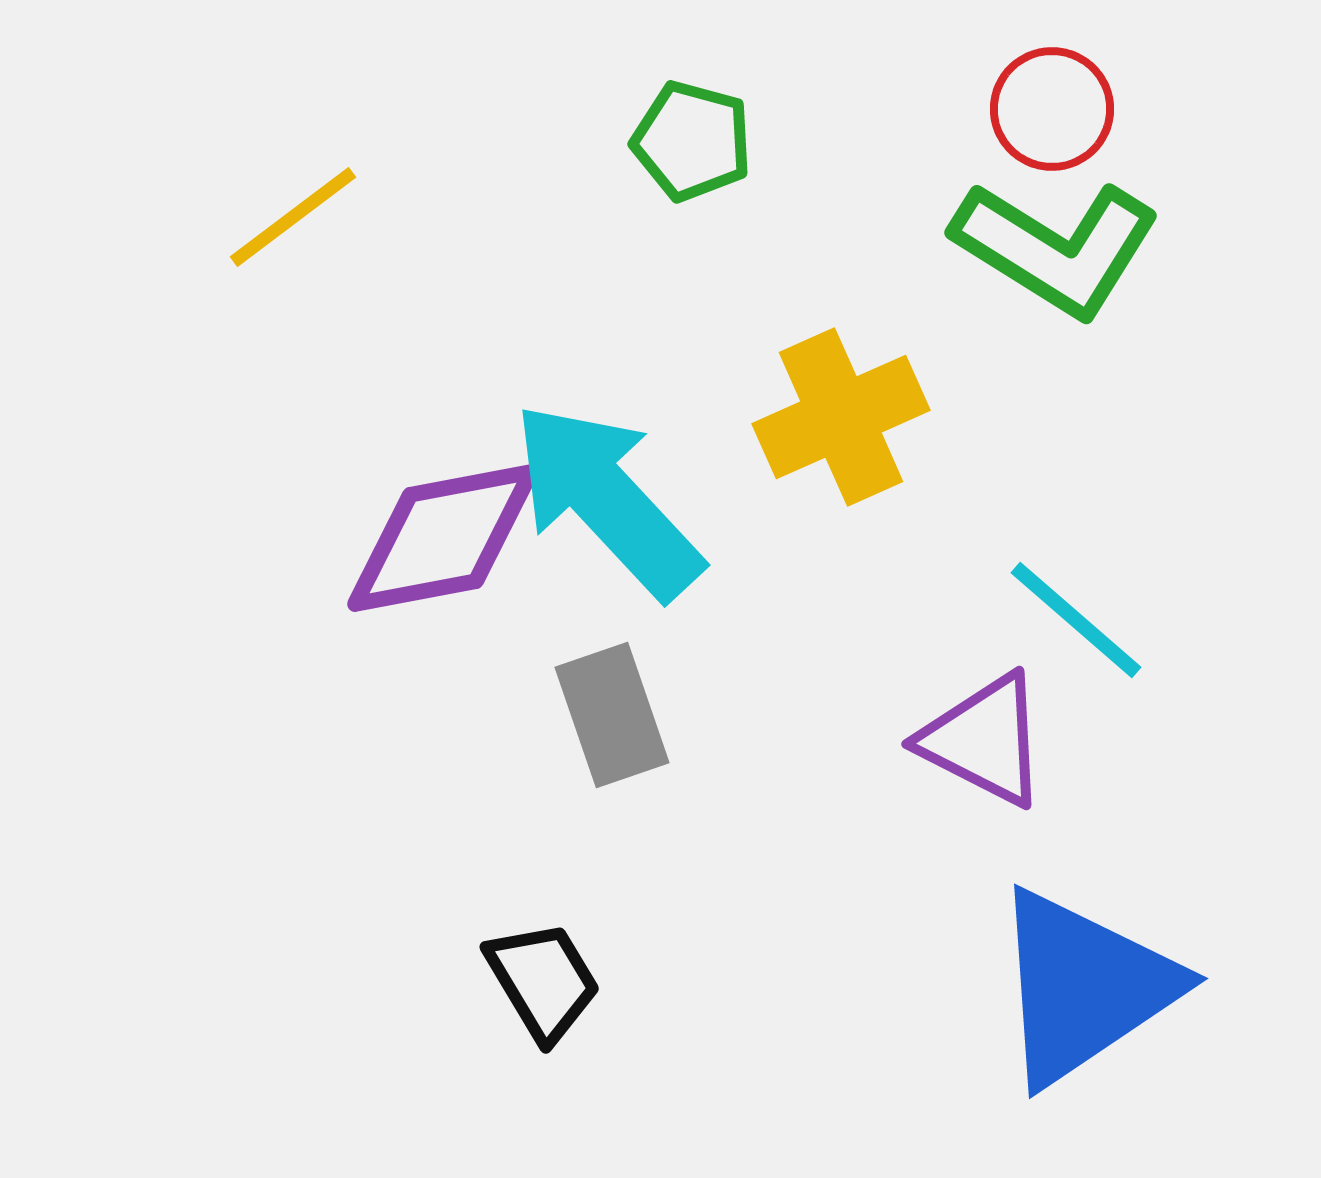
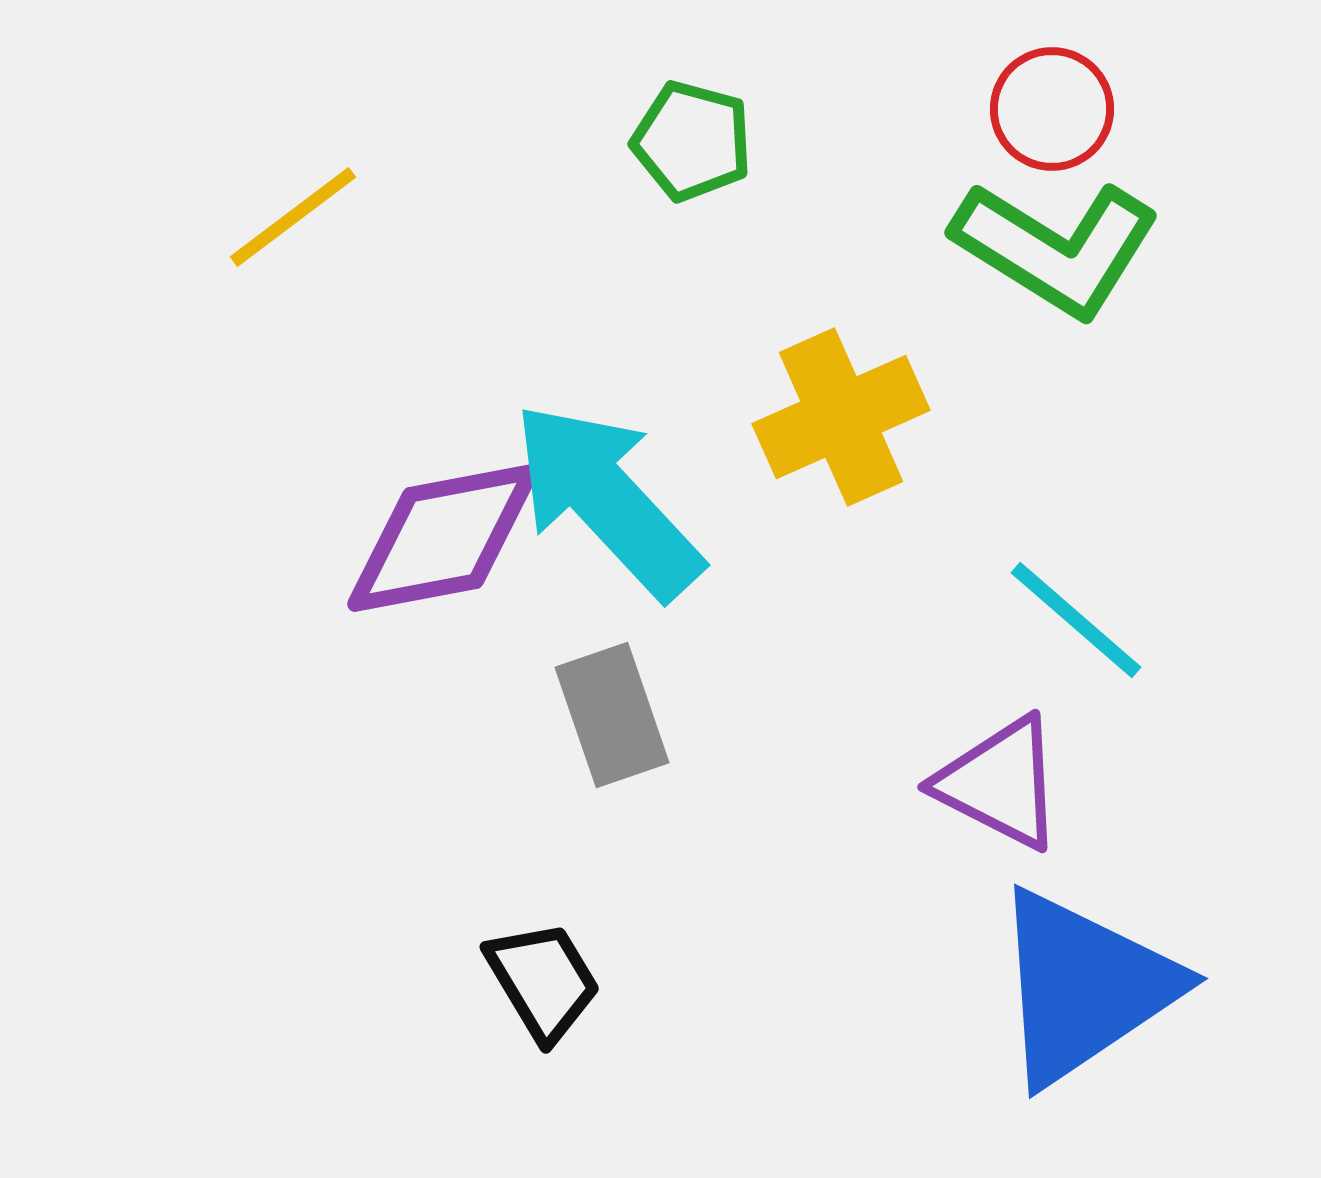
purple triangle: moved 16 px right, 43 px down
